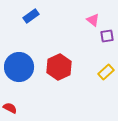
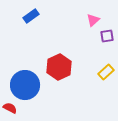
pink triangle: rotated 40 degrees clockwise
blue circle: moved 6 px right, 18 px down
